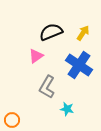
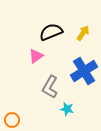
blue cross: moved 5 px right, 6 px down; rotated 24 degrees clockwise
gray L-shape: moved 3 px right
